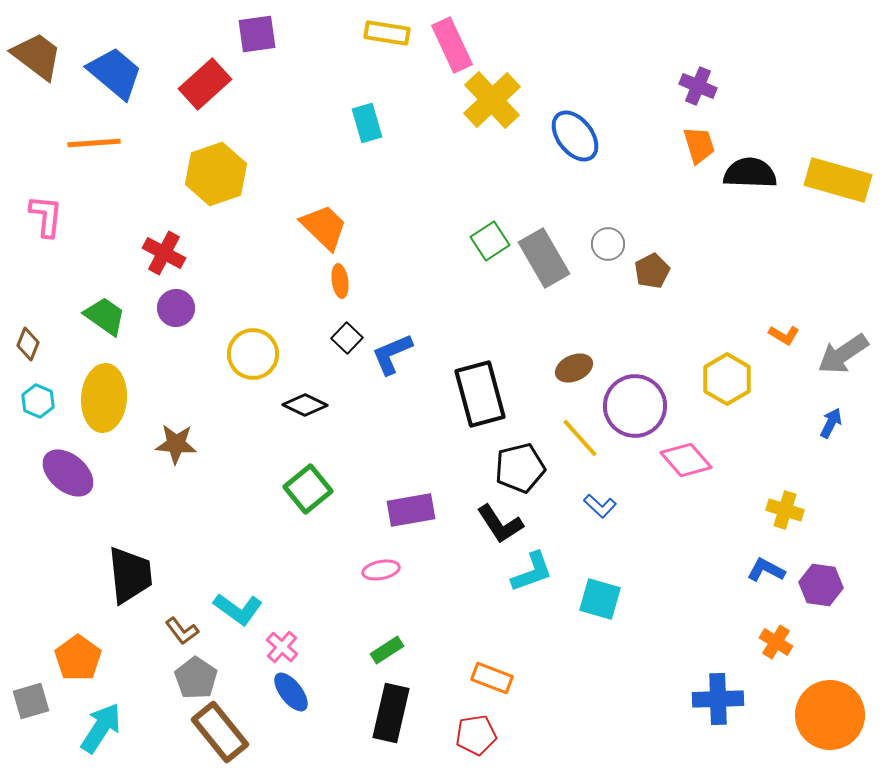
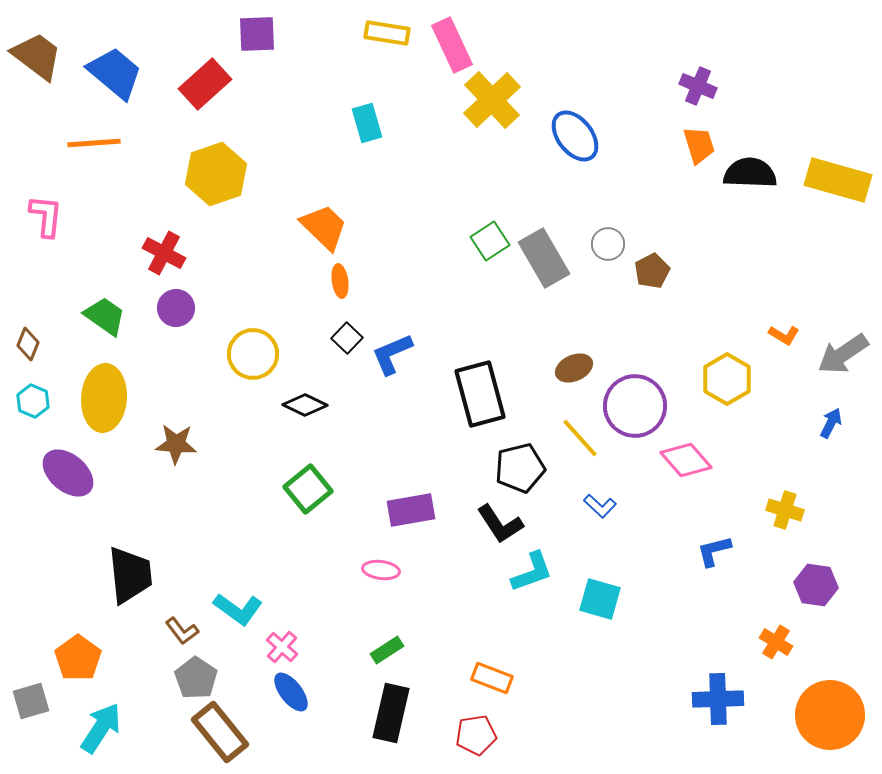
purple square at (257, 34): rotated 6 degrees clockwise
cyan hexagon at (38, 401): moved 5 px left
pink ellipse at (381, 570): rotated 18 degrees clockwise
blue L-shape at (766, 570): moved 52 px left, 19 px up; rotated 42 degrees counterclockwise
purple hexagon at (821, 585): moved 5 px left
